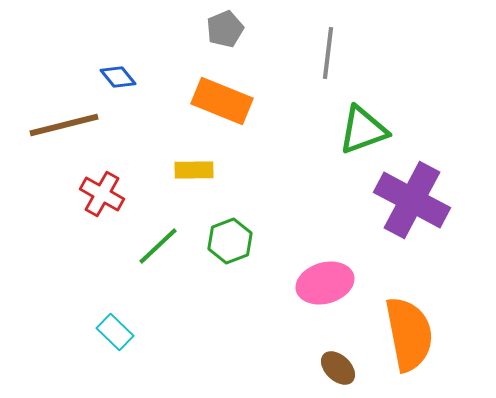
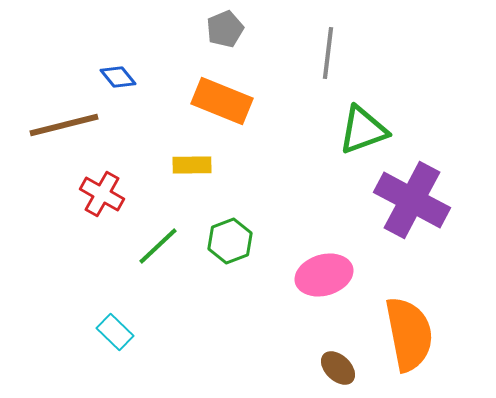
yellow rectangle: moved 2 px left, 5 px up
pink ellipse: moved 1 px left, 8 px up
